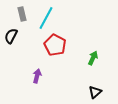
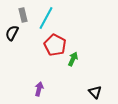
gray rectangle: moved 1 px right, 1 px down
black semicircle: moved 1 px right, 3 px up
green arrow: moved 20 px left, 1 px down
purple arrow: moved 2 px right, 13 px down
black triangle: rotated 32 degrees counterclockwise
